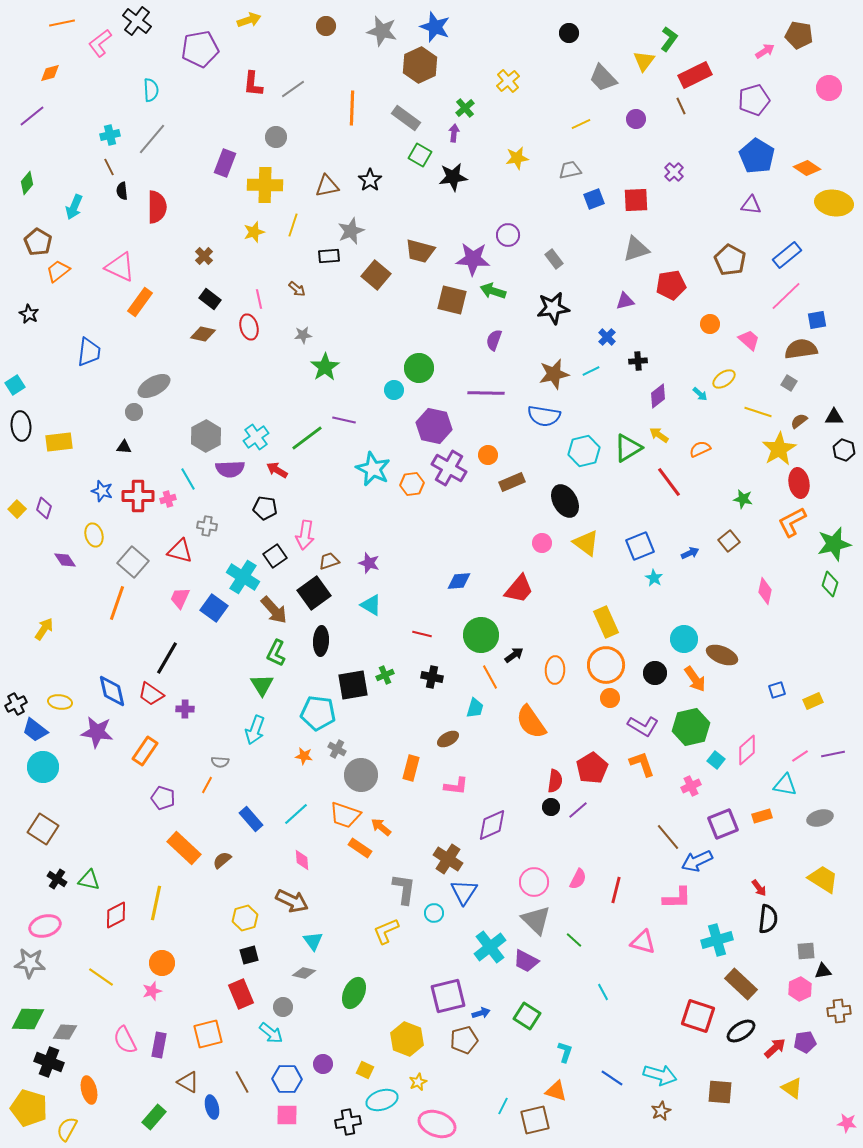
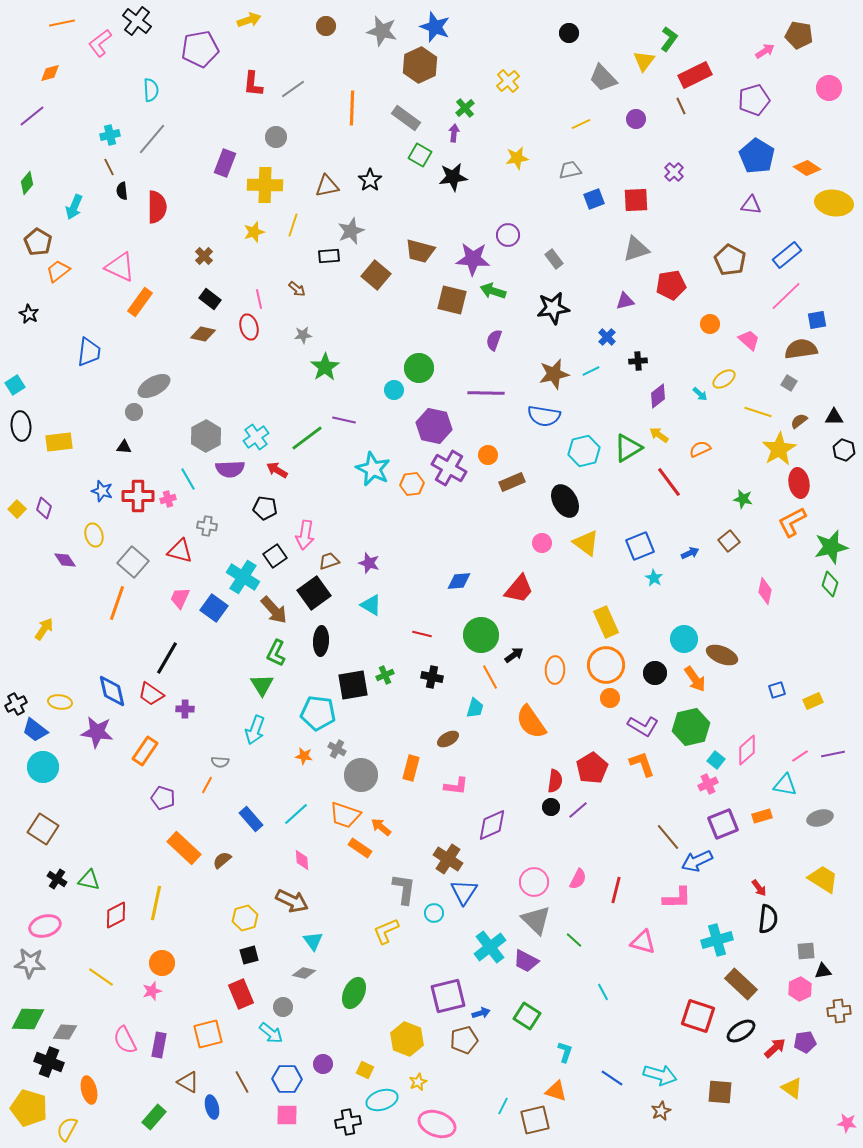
green star at (834, 544): moved 3 px left, 3 px down
pink cross at (691, 786): moved 17 px right, 2 px up
